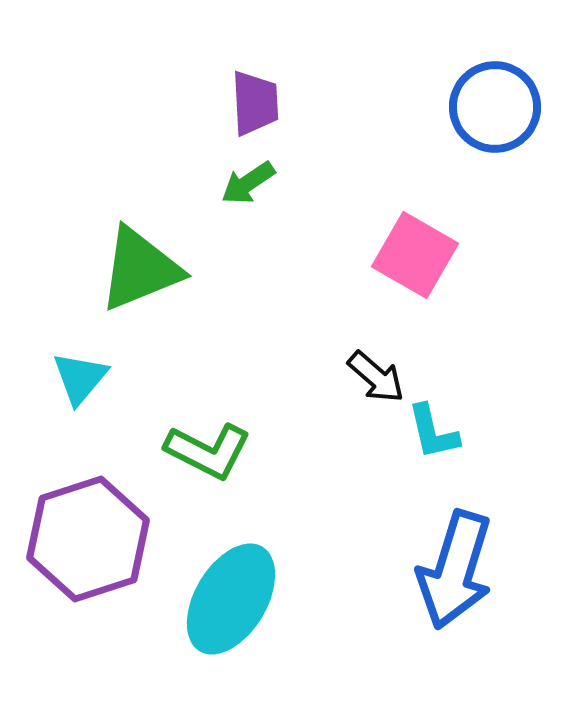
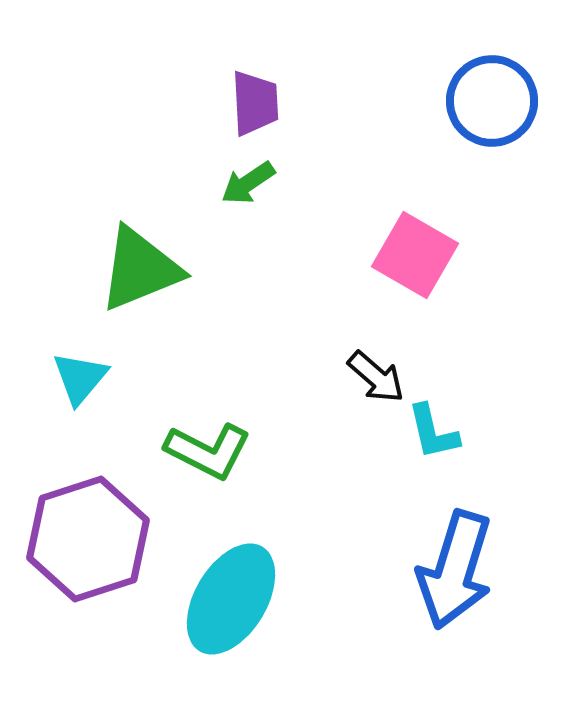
blue circle: moved 3 px left, 6 px up
